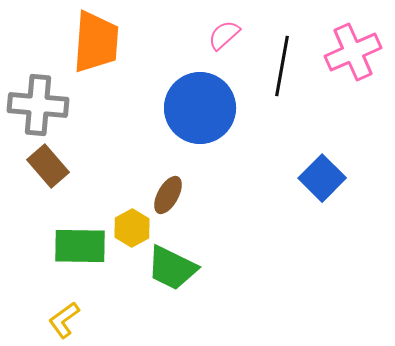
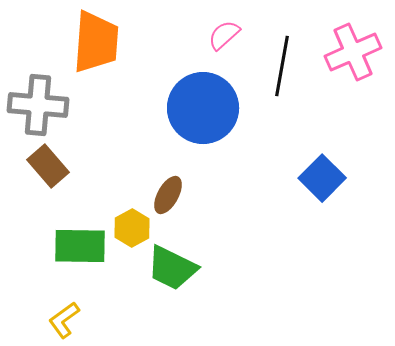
blue circle: moved 3 px right
